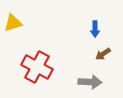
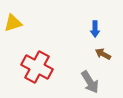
brown arrow: rotated 63 degrees clockwise
gray arrow: rotated 55 degrees clockwise
